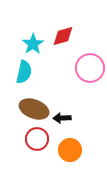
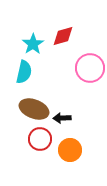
red circle: moved 3 px right
